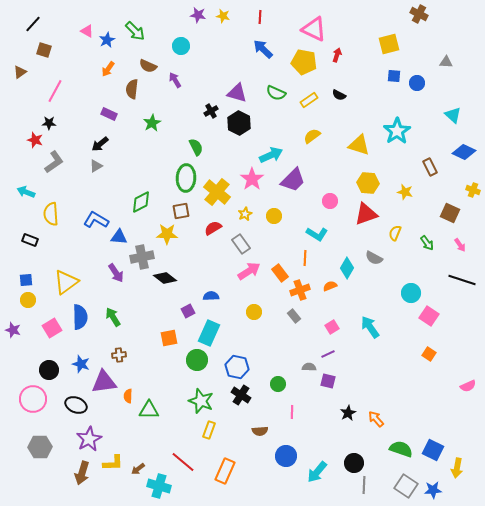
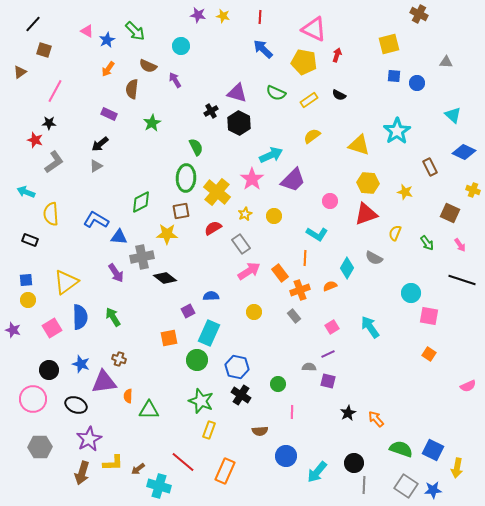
pink square at (429, 316): rotated 24 degrees counterclockwise
brown cross at (119, 355): moved 4 px down; rotated 24 degrees clockwise
